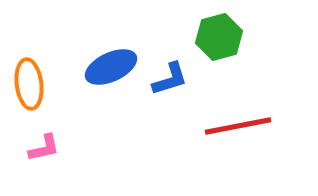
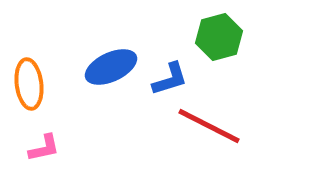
red line: moved 29 px left; rotated 38 degrees clockwise
